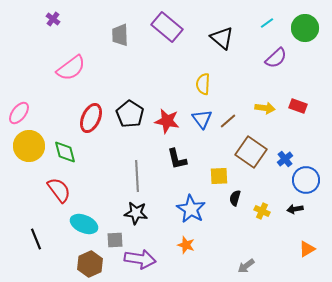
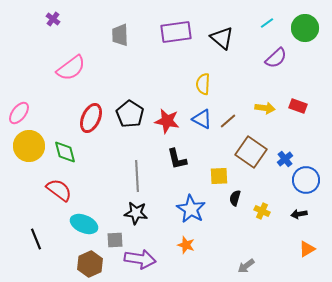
purple rectangle: moved 9 px right, 5 px down; rotated 48 degrees counterclockwise
blue triangle: rotated 25 degrees counterclockwise
red semicircle: rotated 16 degrees counterclockwise
black arrow: moved 4 px right, 5 px down
